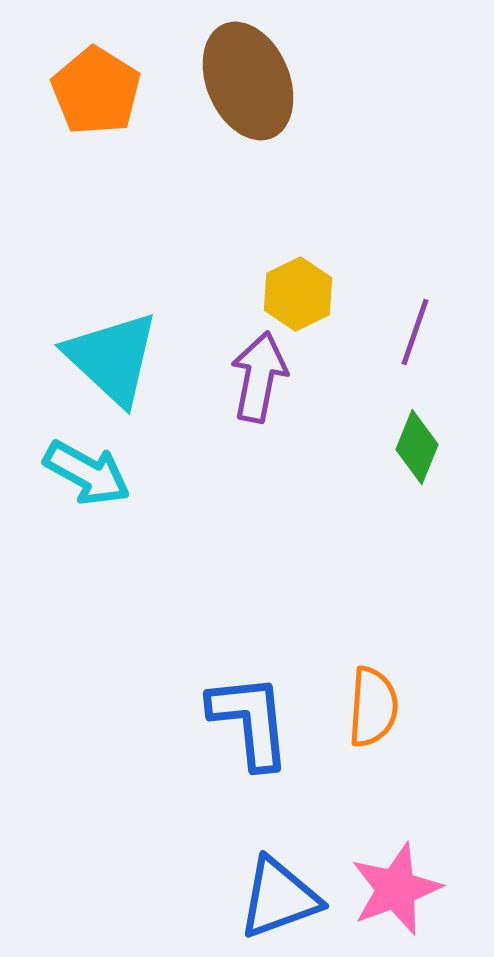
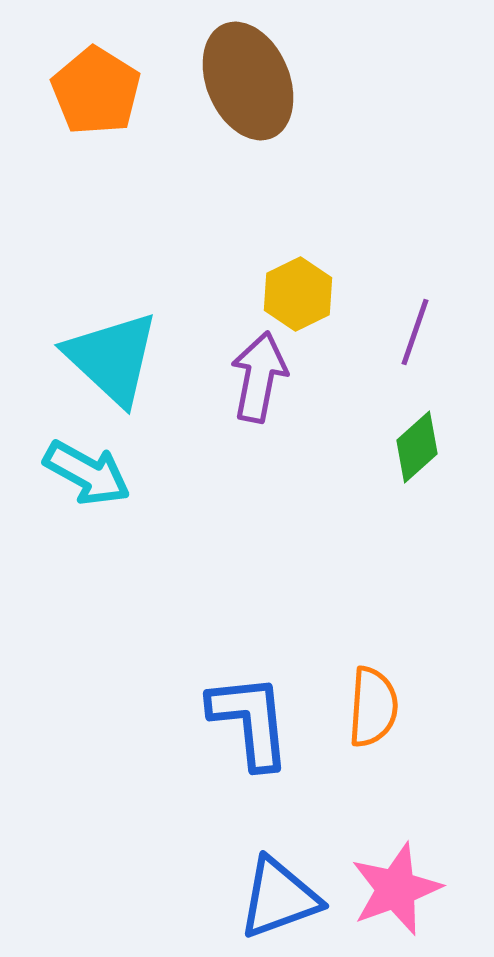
green diamond: rotated 26 degrees clockwise
